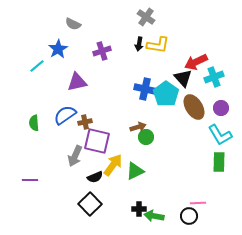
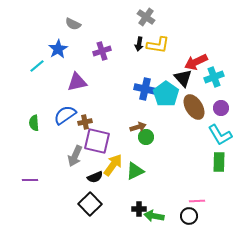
pink line: moved 1 px left, 2 px up
